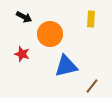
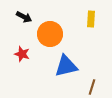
brown line: moved 1 px down; rotated 21 degrees counterclockwise
